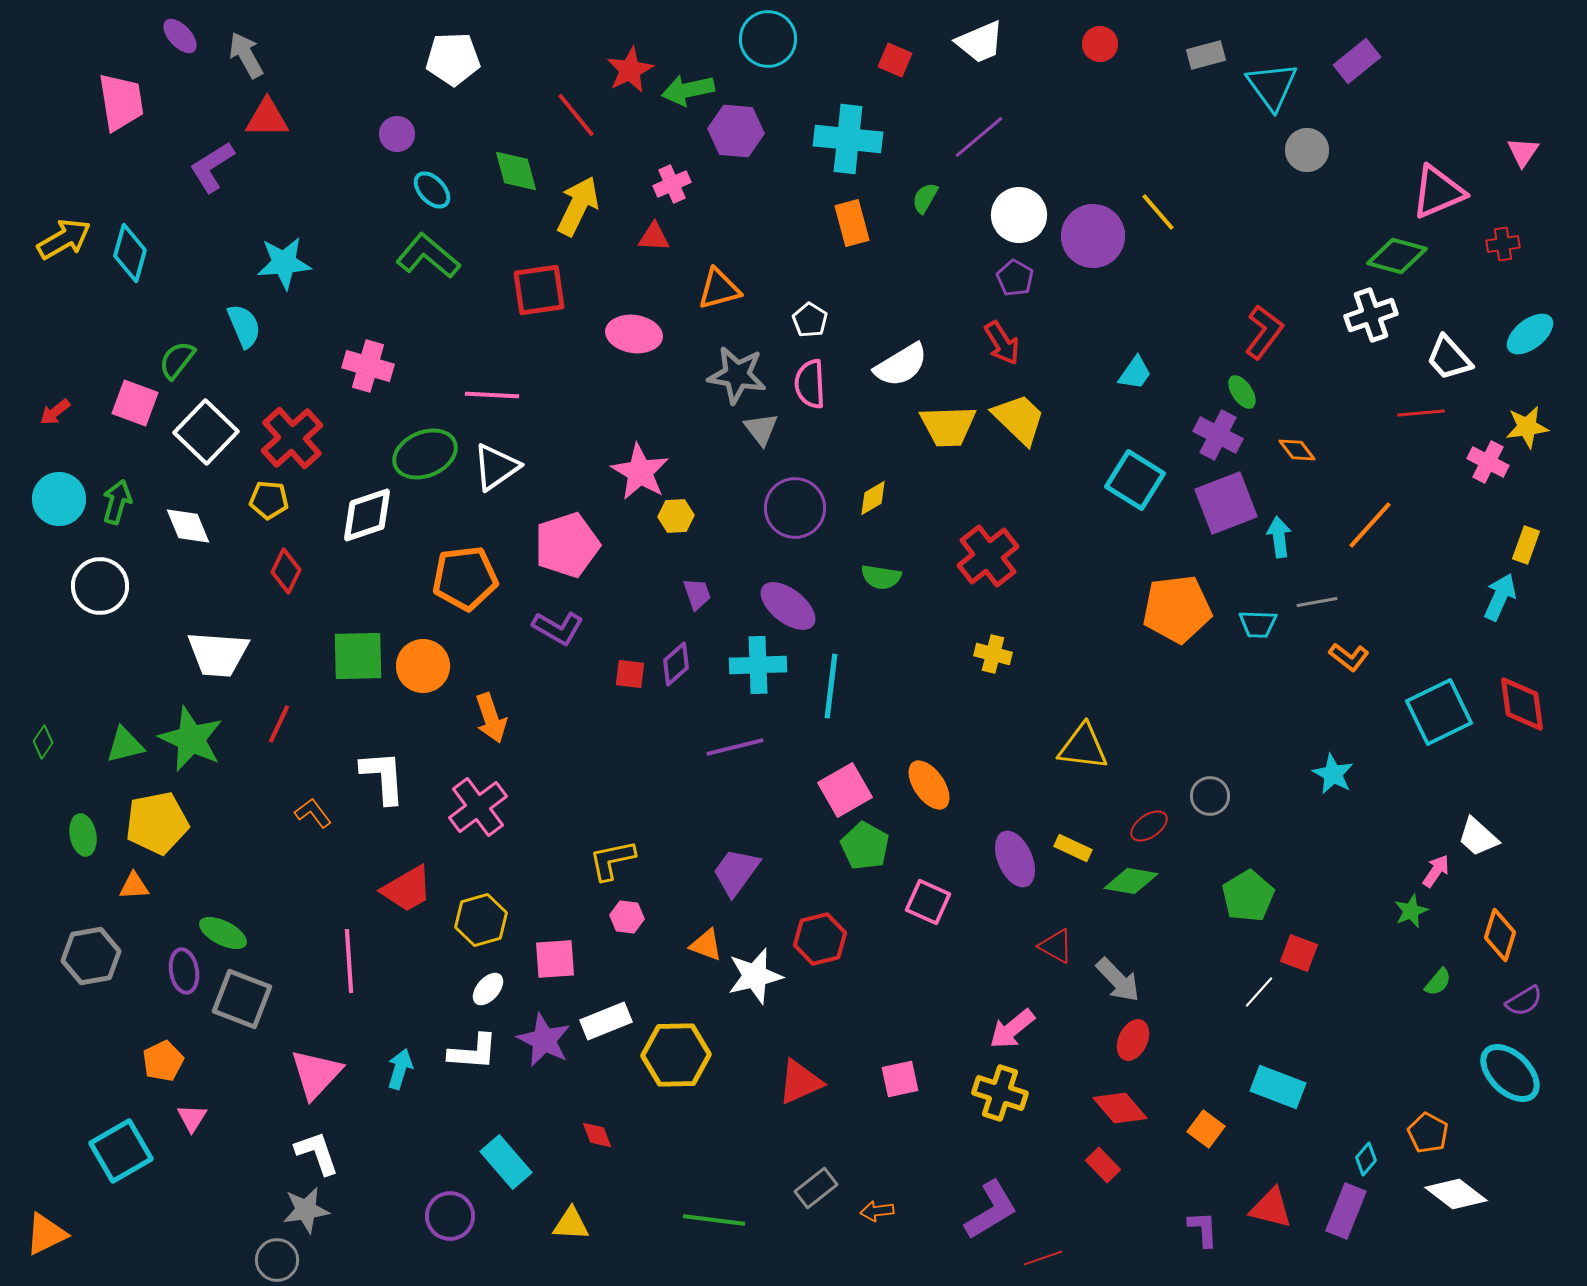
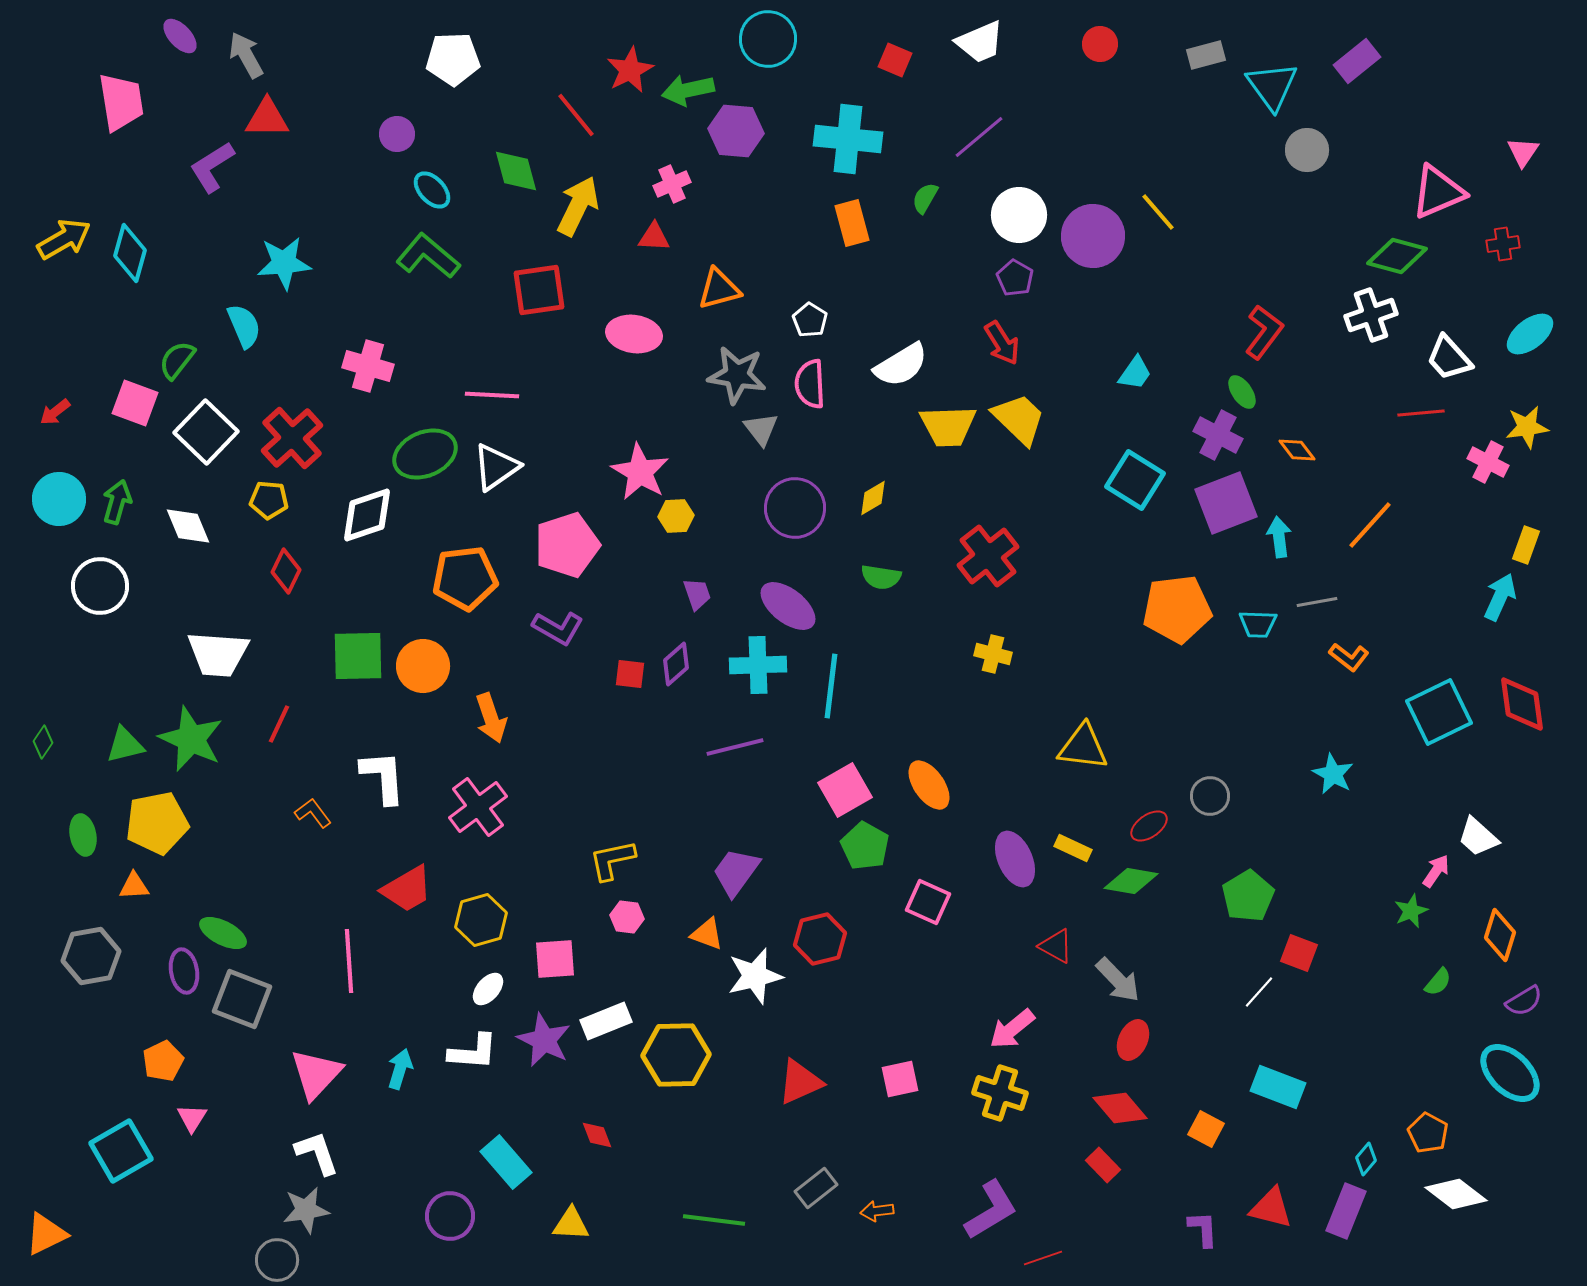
orange triangle at (706, 945): moved 1 px right, 11 px up
orange square at (1206, 1129): rotated 9 degrees counterclockwise
